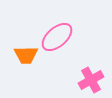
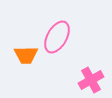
pink ellipse: rotated 20 degrees counterclockwise
